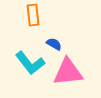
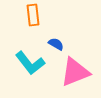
blue semicircle: moved 2 px right
pink triangle: moved 7 px right; rotated 16 degrees counterclockwise
